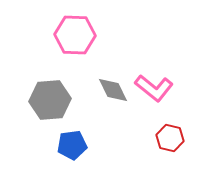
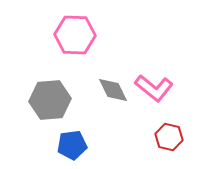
red hexagon: moved 1 px left, 1 px up
